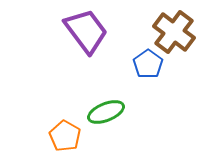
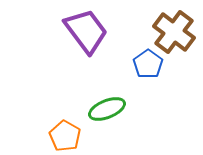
green ellipse: moved 1 px right, 3 px up
